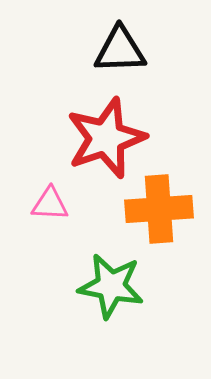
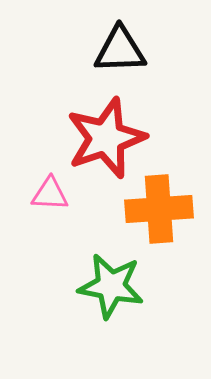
pink triangle: moved 10 px up
